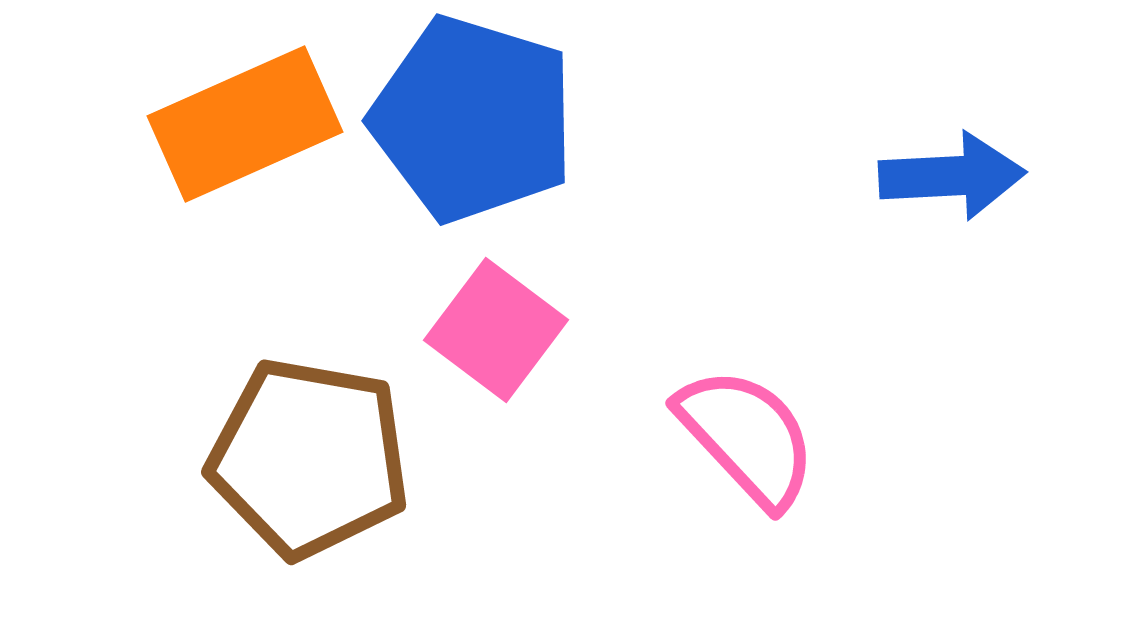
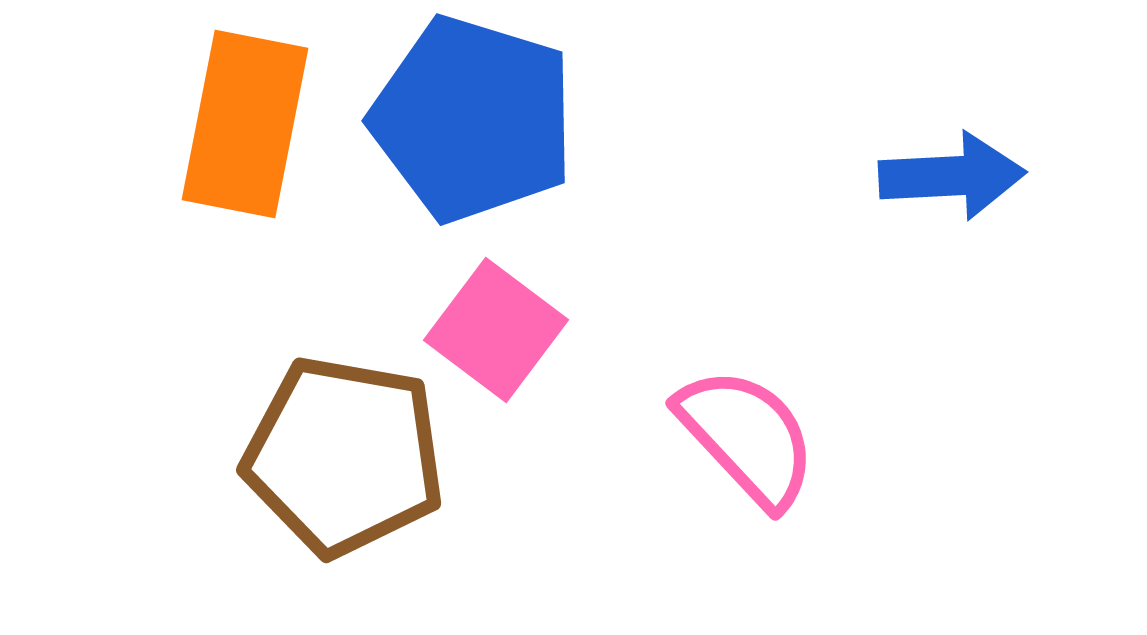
orange rectangle: rotated 55 degrees counterclockwise
brown pentagon: moved 35 px right, 2 px up
